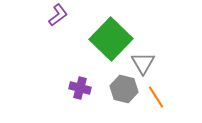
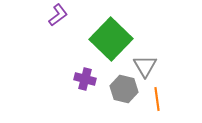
gray triangle: moved 2 px right, 3 px down
purple cross: moved 5 px right, 9 px up
orange line: moved 1 px right, 2 px down; rotated 25 degrees clockwise
